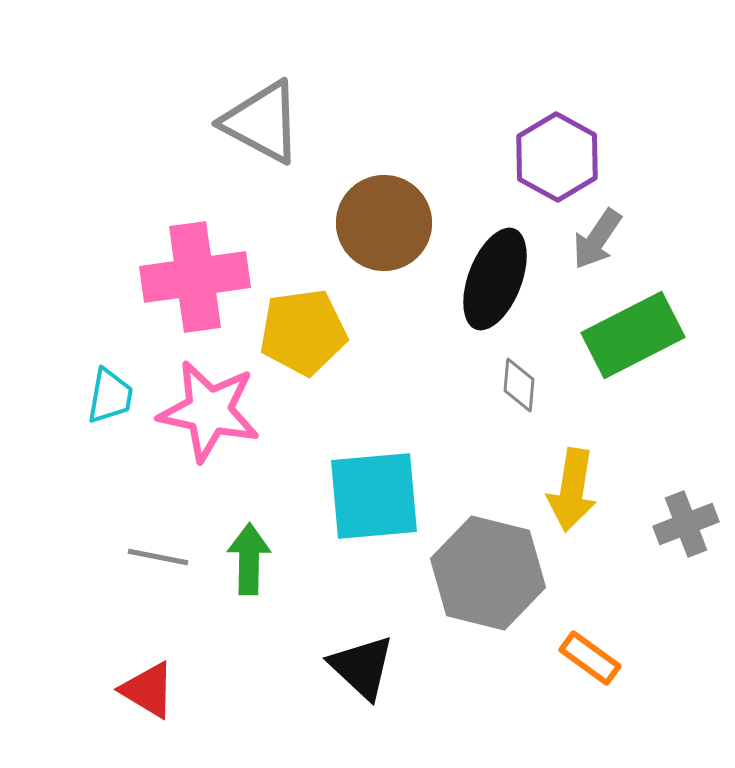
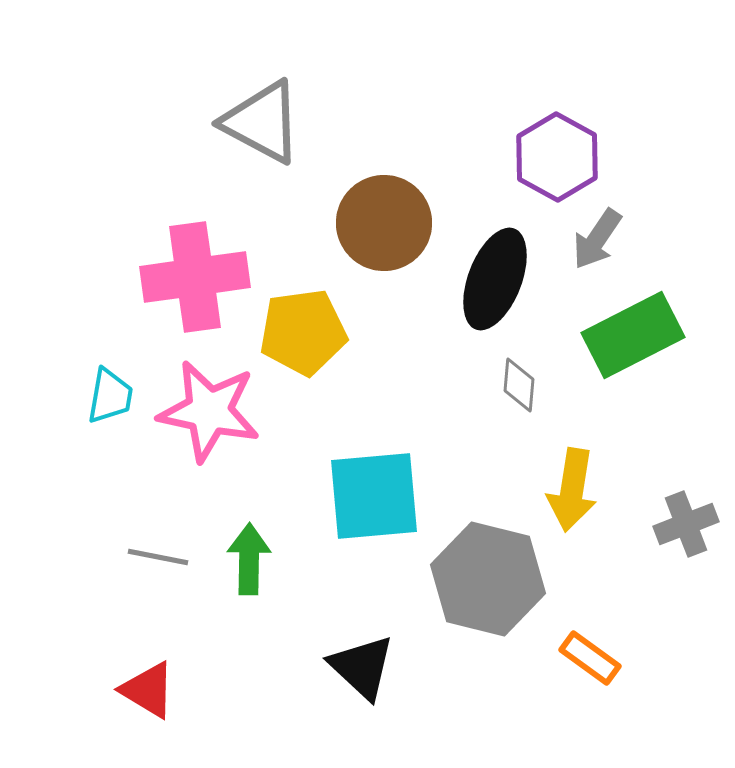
gray hexagon: moved 6 px down
